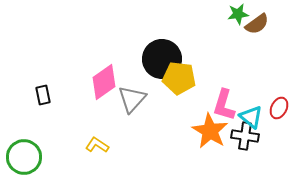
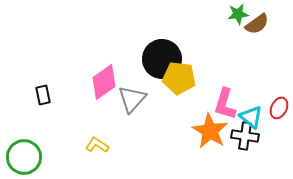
pink L-shape: moved 1 px right, 1 px up
